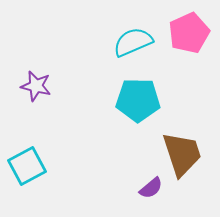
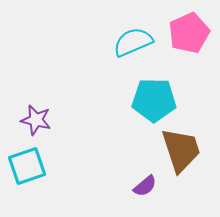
purple star: moved 34 px down
cyan pentagon: moved 16 px right
brown trapezoid: moved 1 px left, 4 px up
cyan square: rotated 9 degrees clockwise
purple semicircle: moved 6 px left, 2 px up
